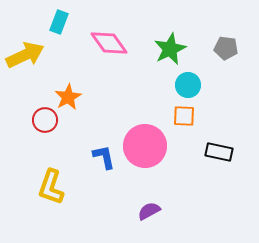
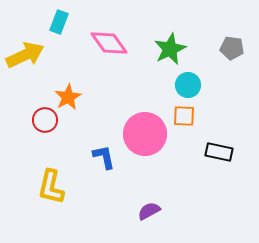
gray pentagon: moved 6 px right
pink circle: moved 12 px up
yellow L-shape: rotated 6 degrees counterclockwise
